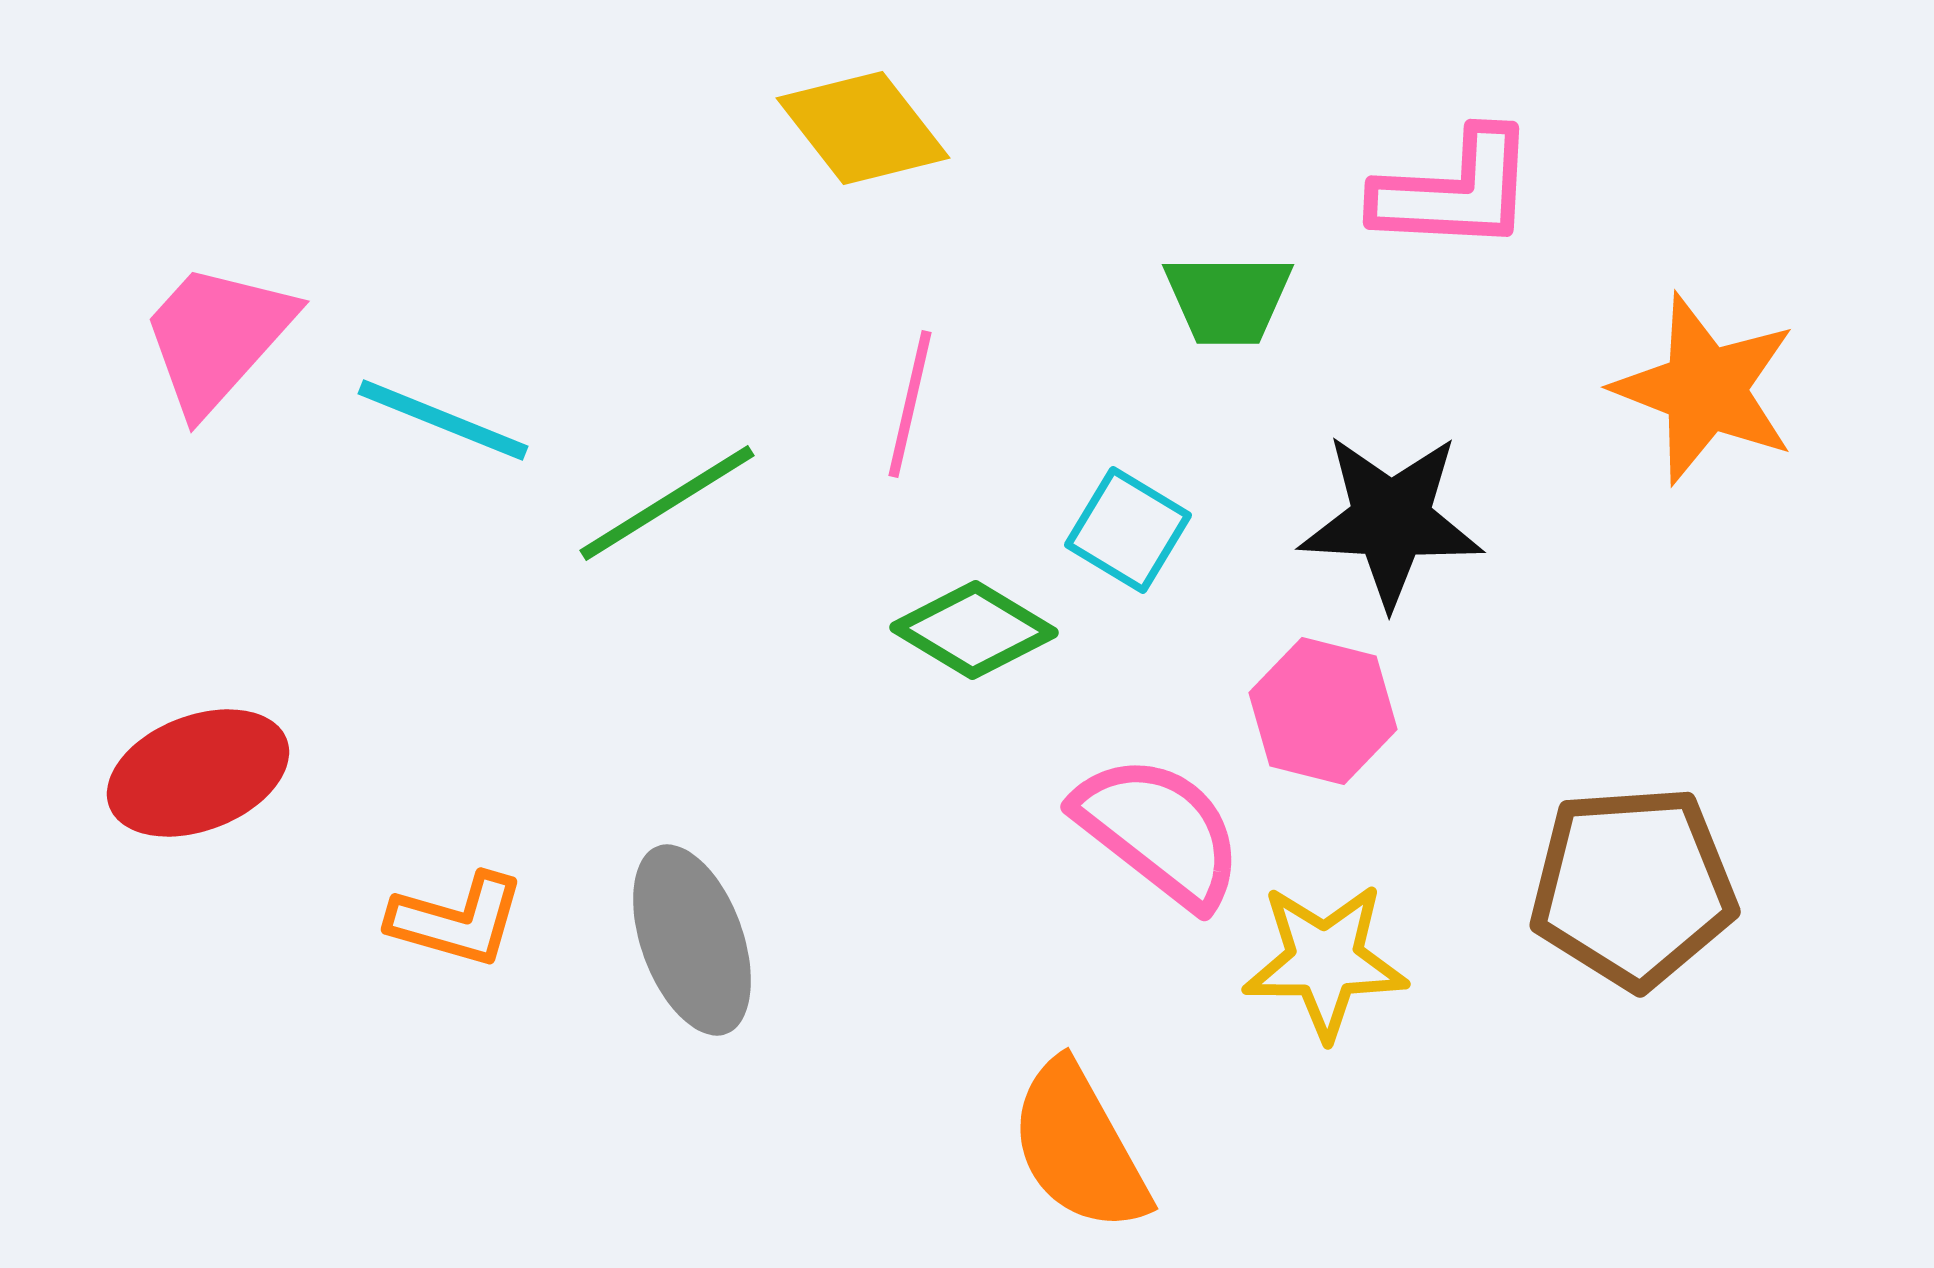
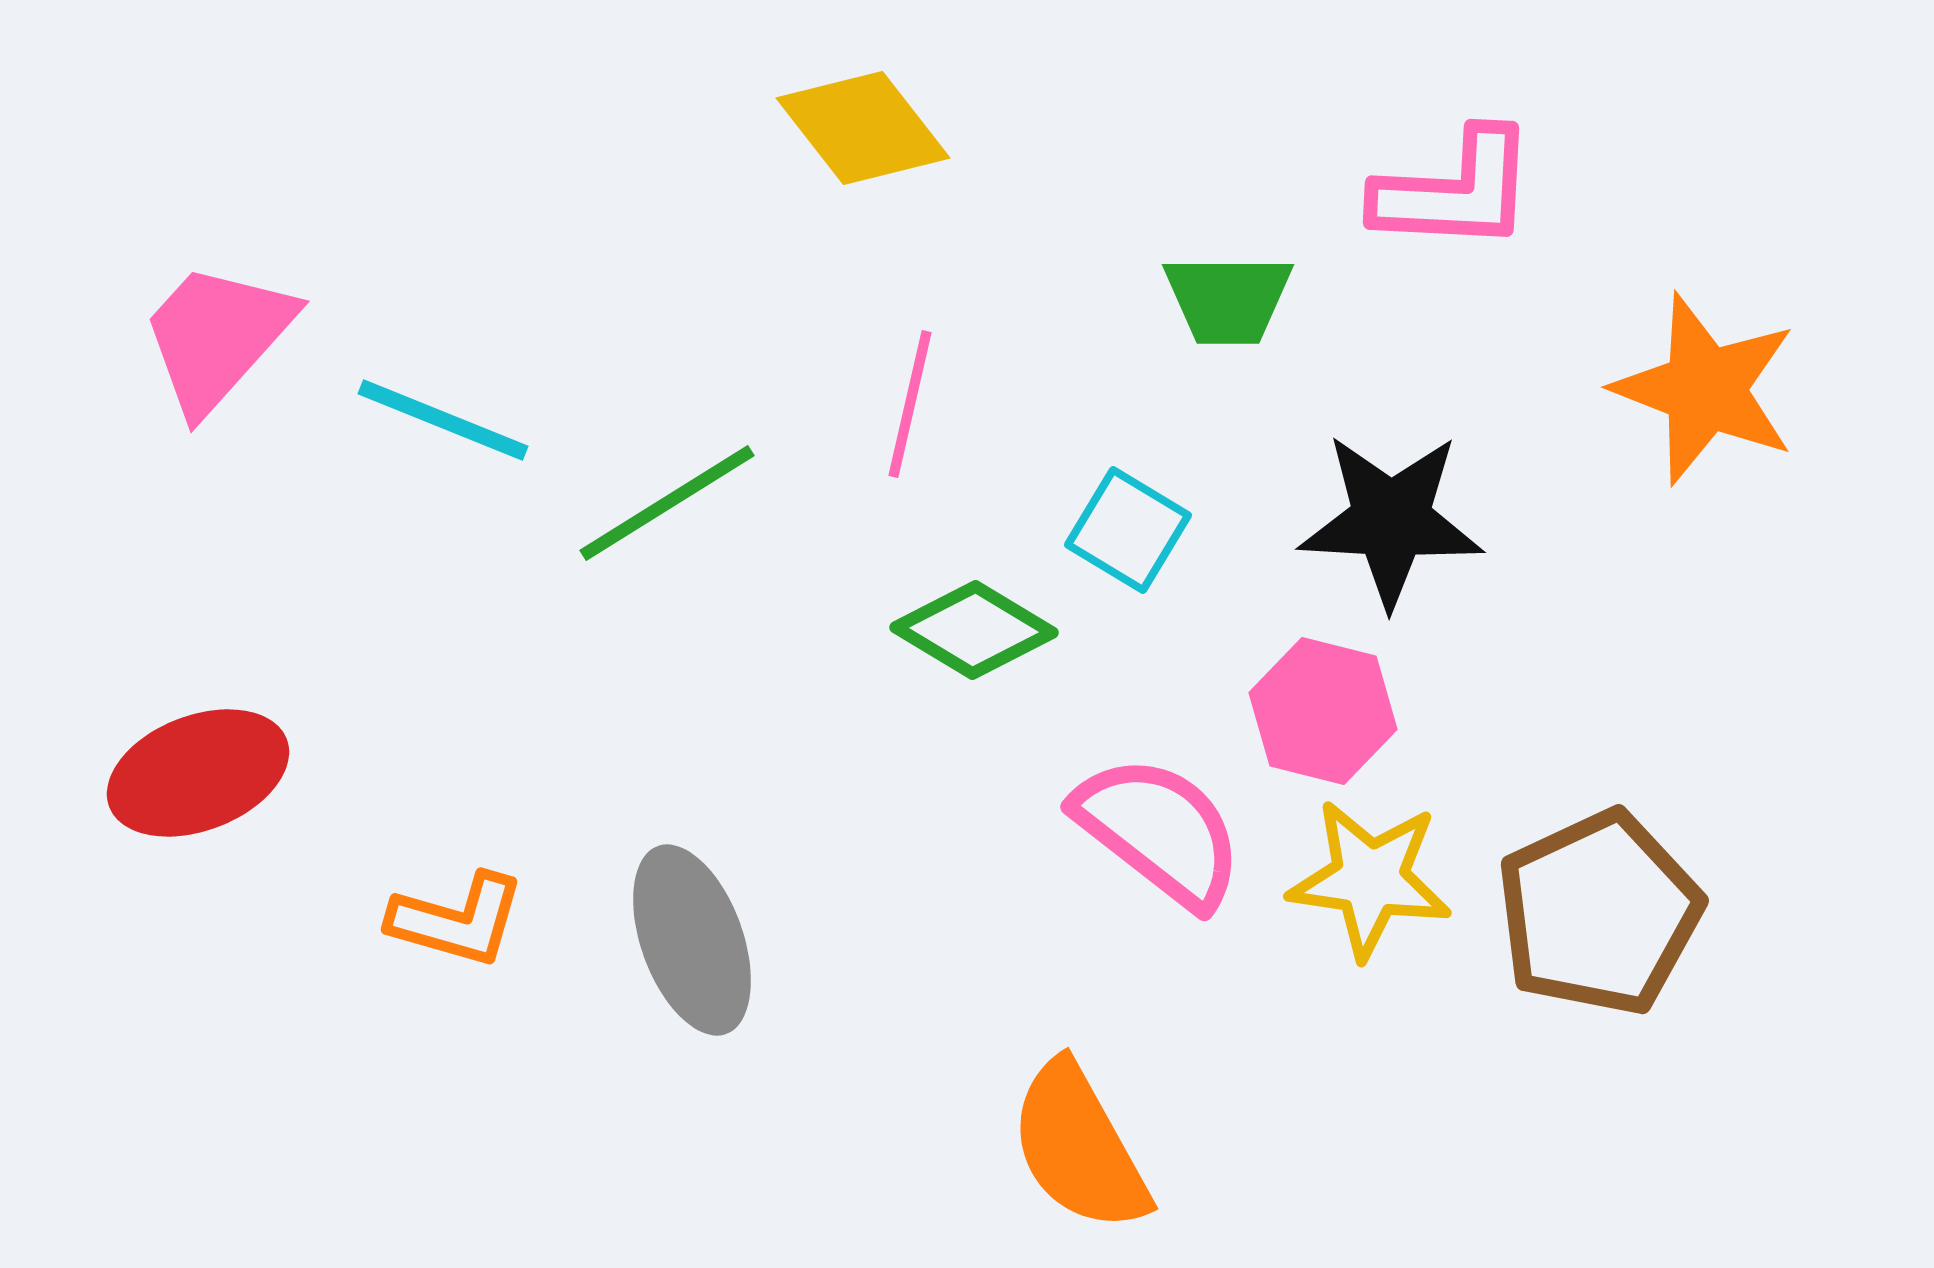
brown pentagon: moved 34 px left, 26 px down; rotated 21 degrees counterclockwise
yellow star: moved 45 px right, 82 px up; rotated 8 degrees clockwise
